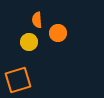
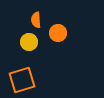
orange semicircle: moved 1 px left
orange square: moved 4 px right
